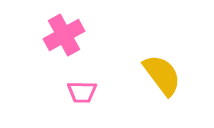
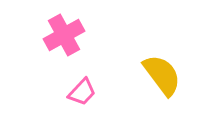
pink trapezoid: rotated 48 degrees counterclockwise
